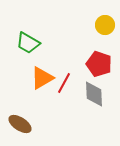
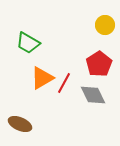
red pentagon: rotated 20 degrees clockwise
gray diamond: moved 1 px left, 1 px down; rotated 24 degrees counterclockwise
brown ellipse: rotated 10 degrees counterclockwise
